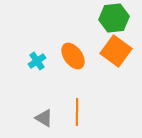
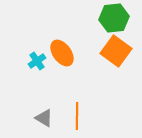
orange ellipse: moved 11 px left, 3 px up
orange line: moved 4 px down
